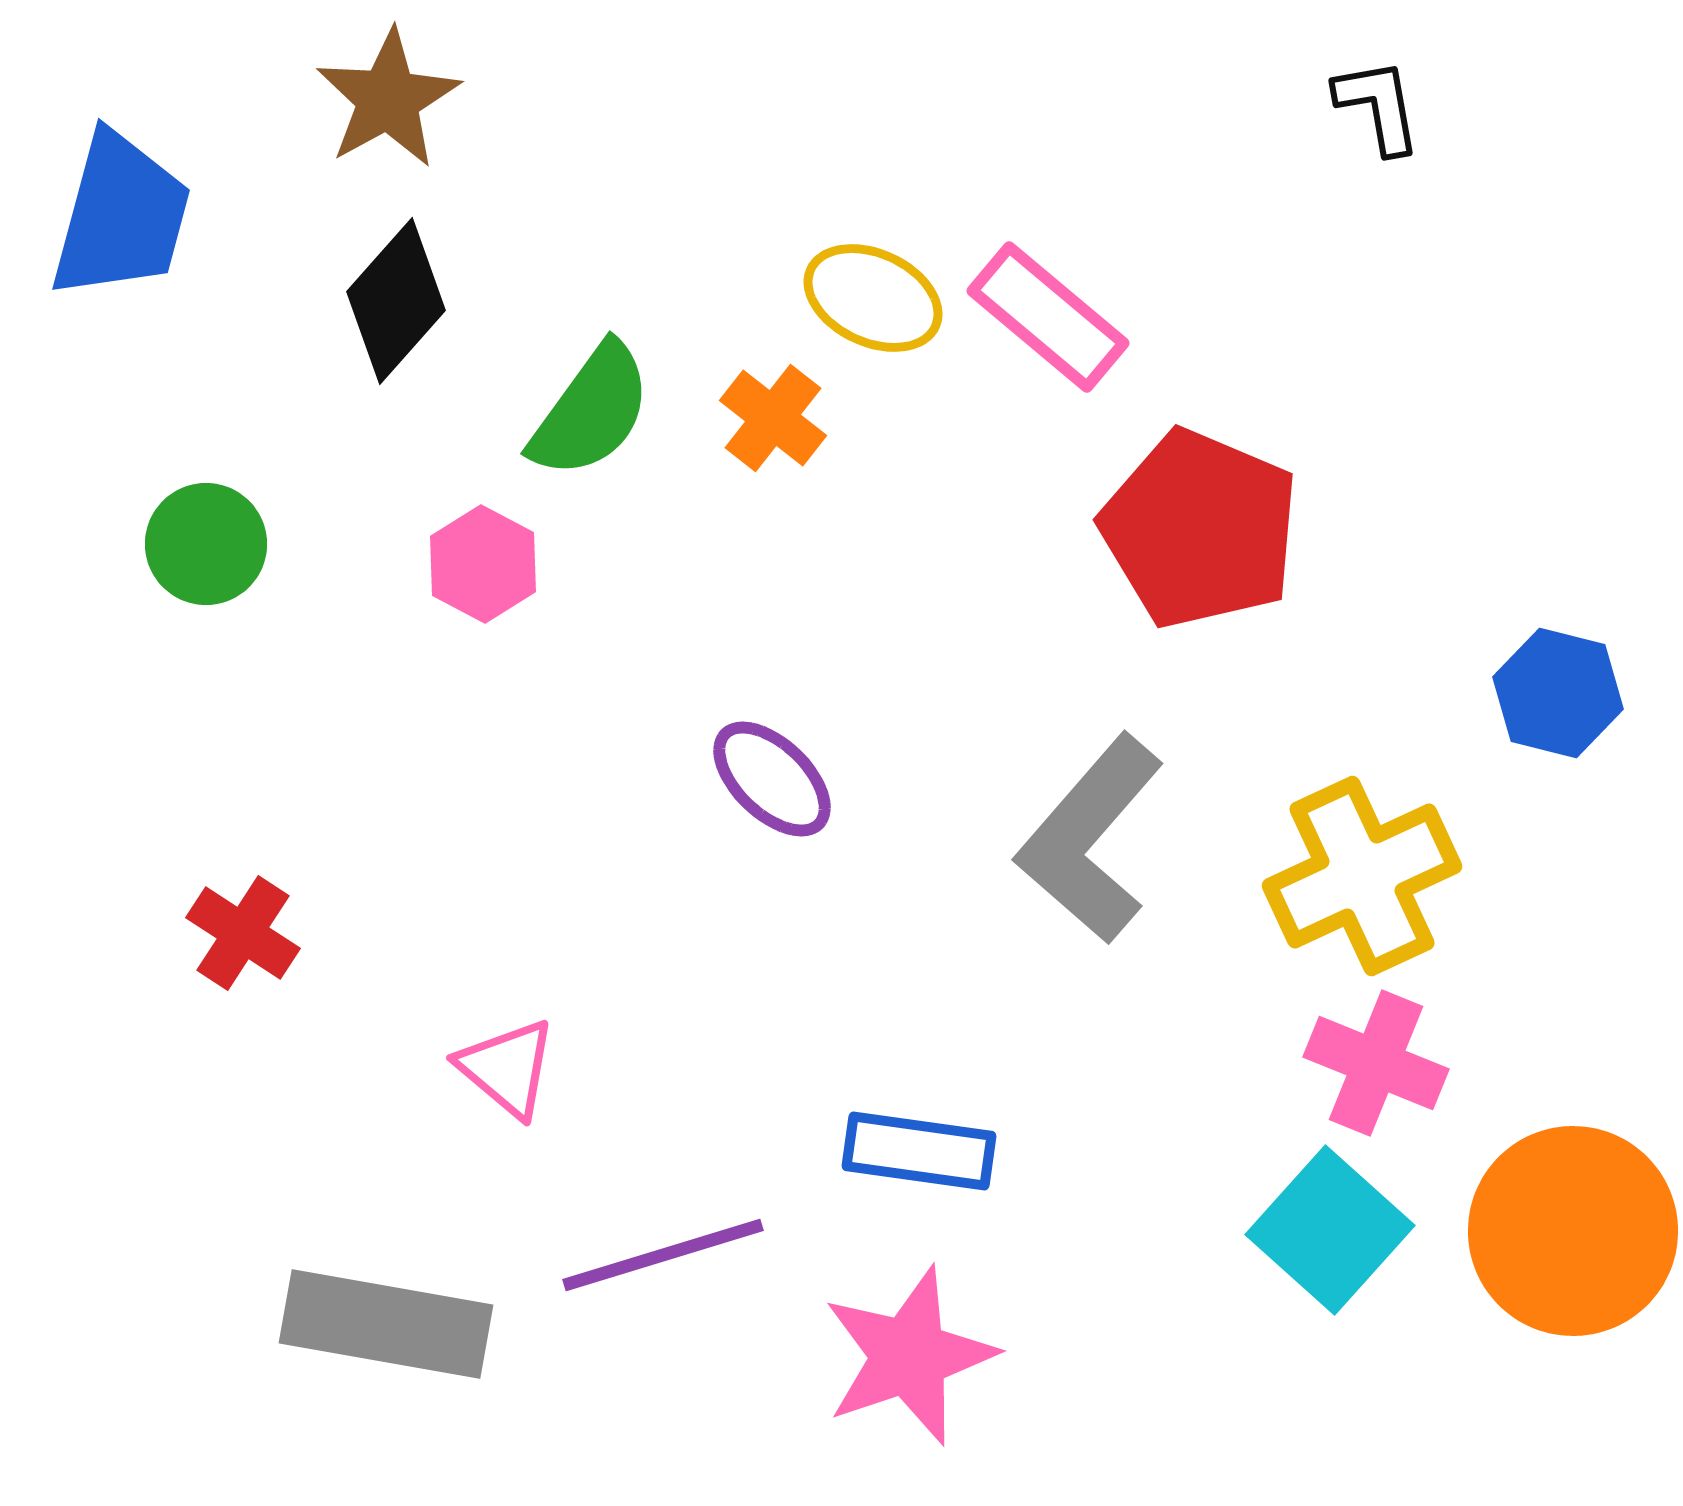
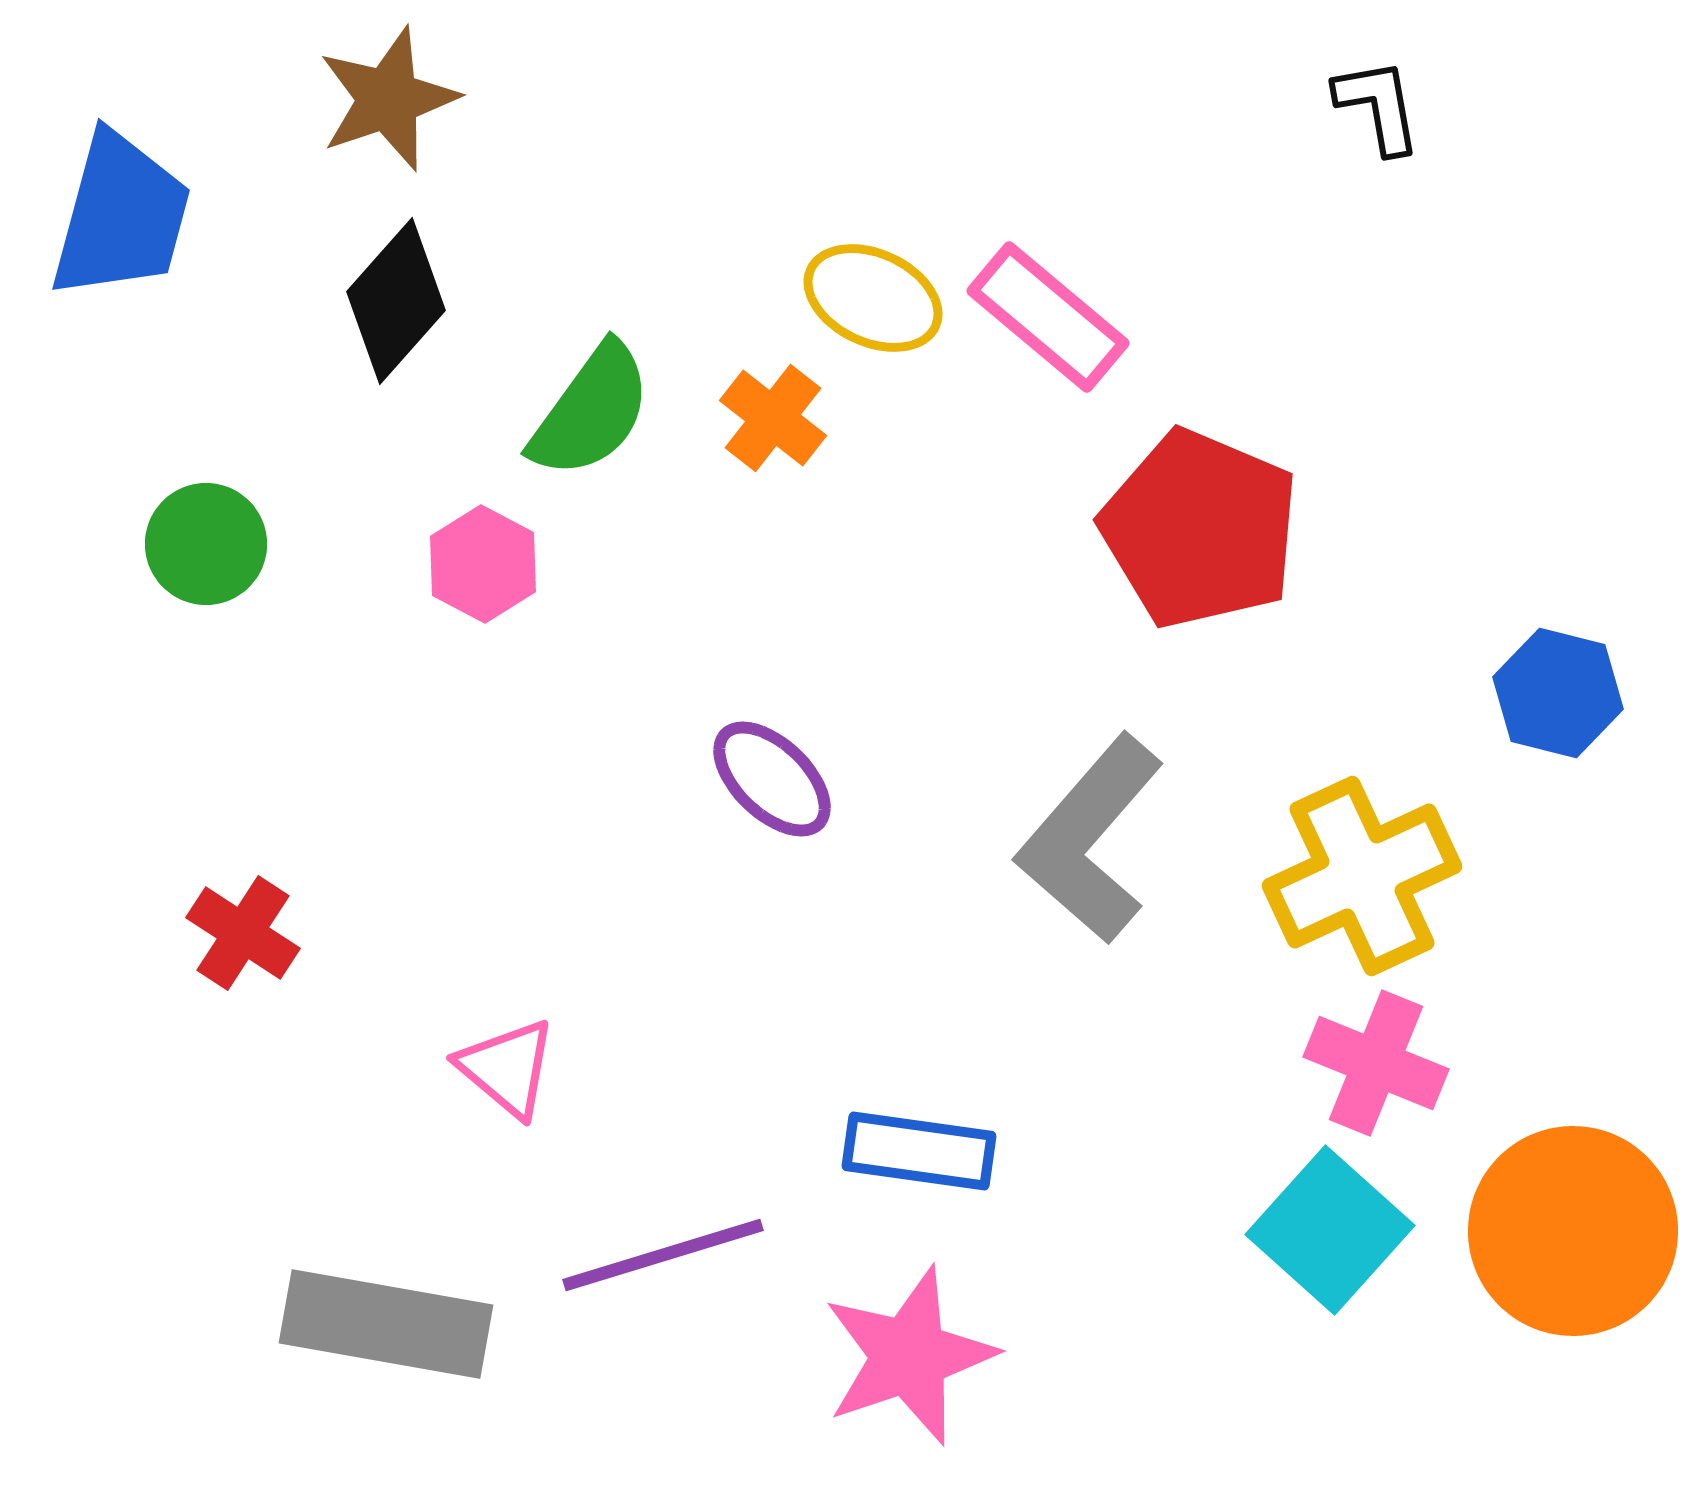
brown star: rotated 10 degrees clockwise
